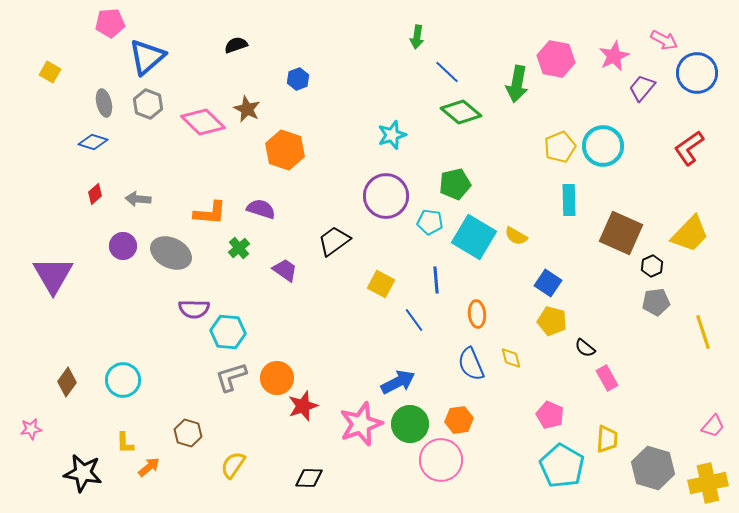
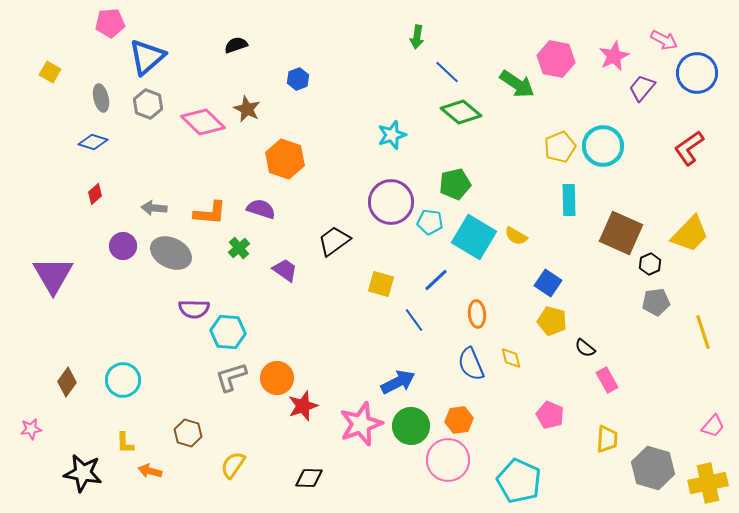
green arrow at (517, 84): rotated 66 degrees counterclockwise
gray ellipse at (104, 103): moved 3 px left, 5 px up
orange hexagon at (285, 150): moved 9 px down
purple circle at (386, 196): moved 5 px right, 6 px down
gray arrow at (138, 199): moved 16 px right, 9 px down
black hexagon at (652, 266): moved 2 px left, 2 px up
blue line at (436, 280): rotated 52 degrees clockwise
yellow square at (381, 284): rotated 12 degrees counterclockwise
pink rectangle at (607, 378): moved 2 px down
green circle at (410, 424): moved 1 px right, 2 px down
pink circle at (441, 460): moved 7 px right
cyan pentagon at (562, 466): moved 43 px left, 15 px down; rotated 6 degrees counterclockwise
orange arrow at (149, 467): moved 1 px right, 4 px down; rotated 125 degrees counterclockwise
